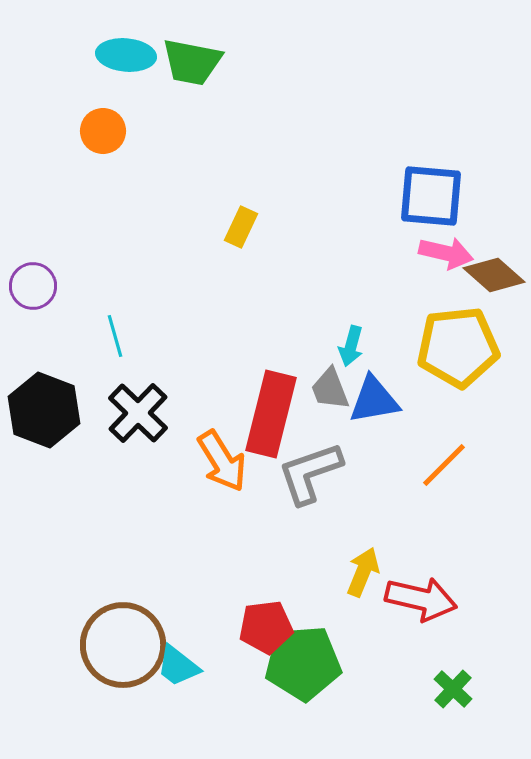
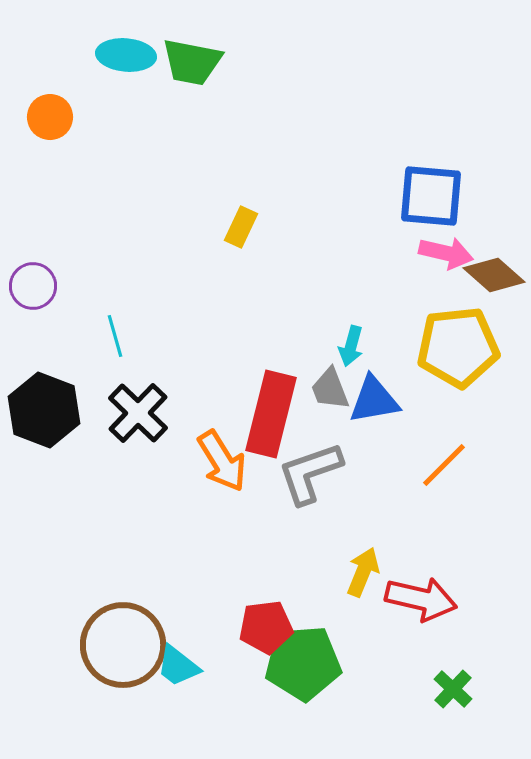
orange circle: moved 53 px left, 14 px up
